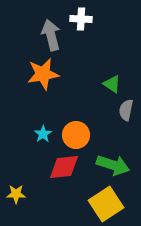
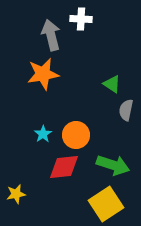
yellow star: rotated 12 degrees counterclockwise
